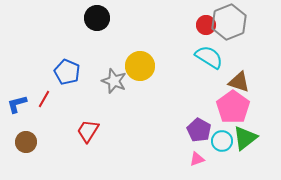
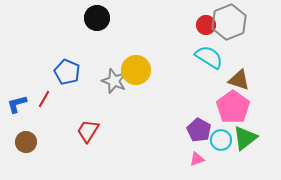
yellow circle: moved 4 px left, 4 px down
brown triangle: moved 2 px up
cyan circle: moved 1 px left, 1 px up
